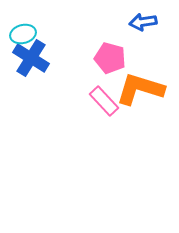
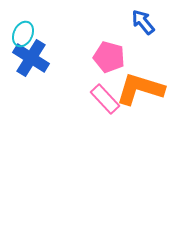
blue arrow: rotated 60 degrees clockwise
cyan ellipse: rotated 50 degrees counterclockwise
pink pentagon: moved 1 px left, 1 px up
pink rectangle: moved 1 px right, 2 px up
